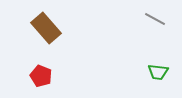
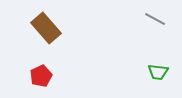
red pentagon: rotated 25 degrees clockwise
